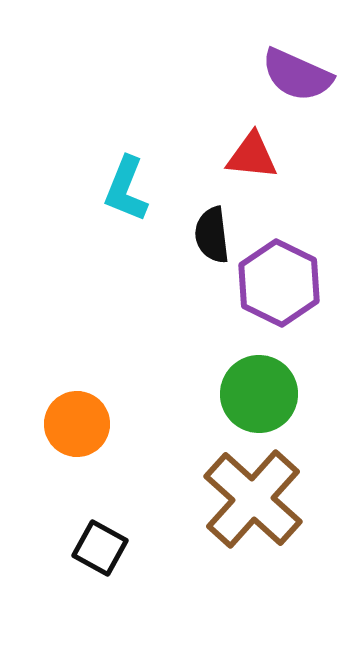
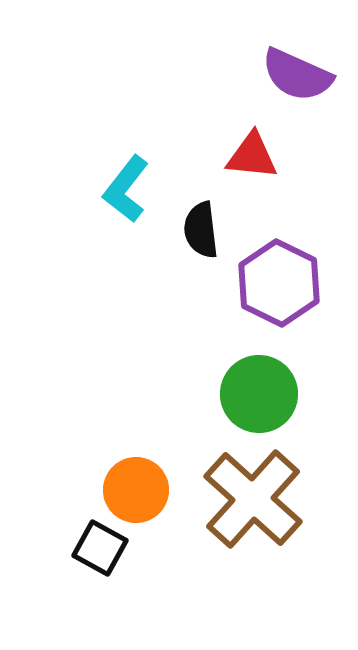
cyan L-shape: rotated 16 degrees clockwise
black semicircle: moved 11 px left, 5 px up
orange circle: moved 59 px right, 66 px down
